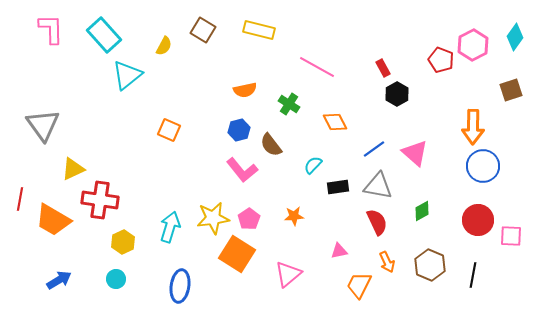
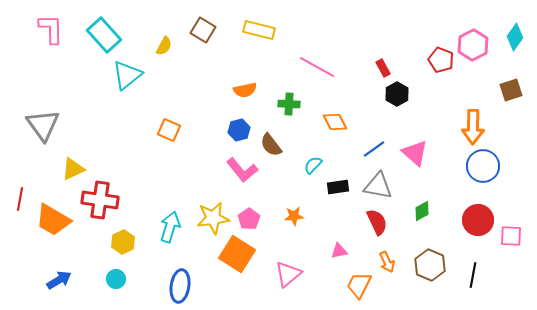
green cross at (289, 104): rotated 30 degrees counterclockwise
